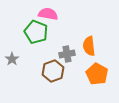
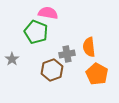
pink semicircle: moved 1 px up
orange semicircle: moved 1 px down
brown hexagon: moved 1 px left, 1 px up
